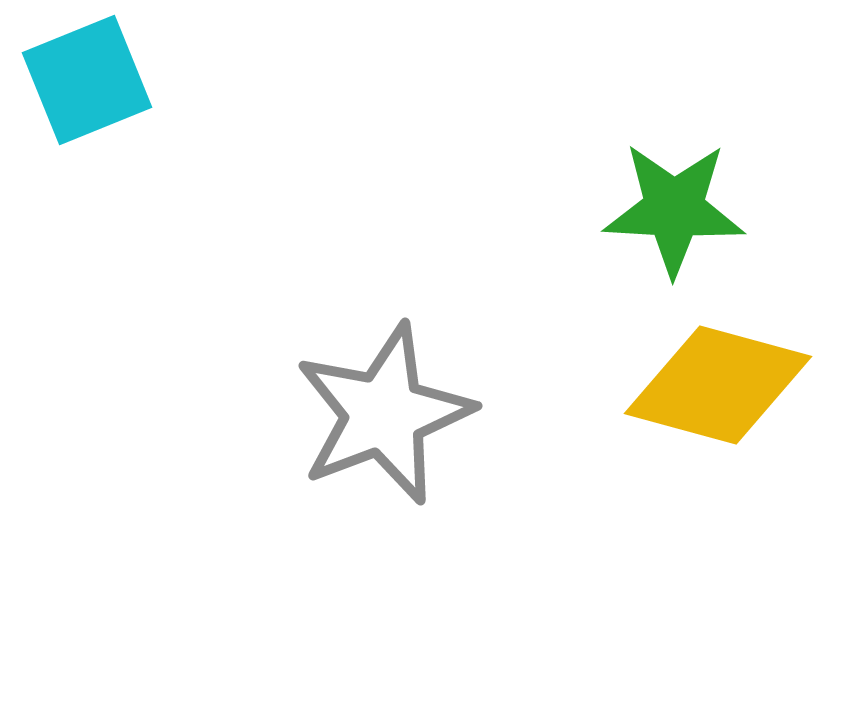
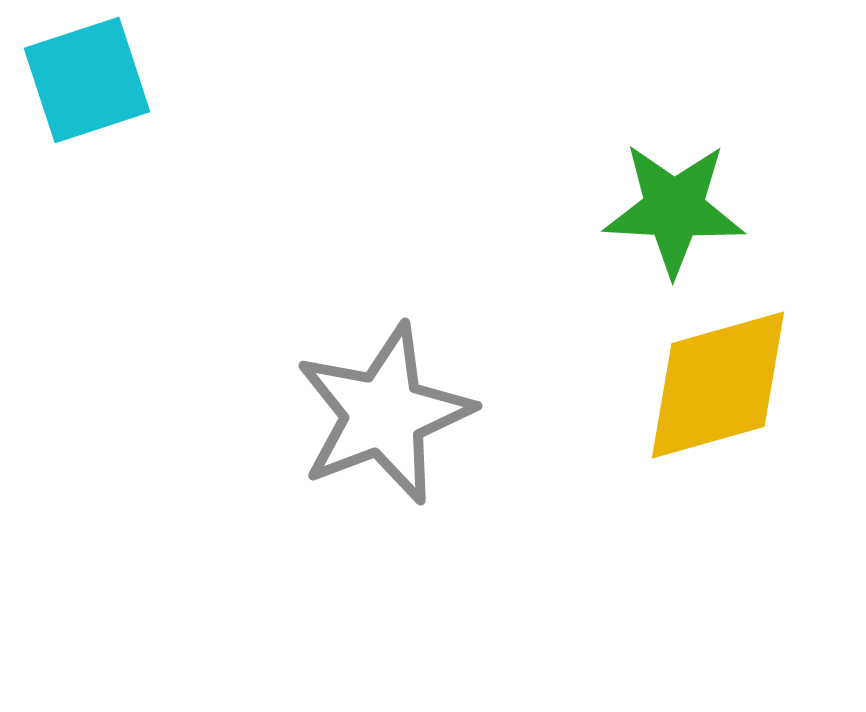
cyan square: rotated 4 degrees clockwise
yellow diamond: rotated 31 degrees counterclockwise
